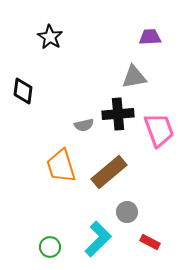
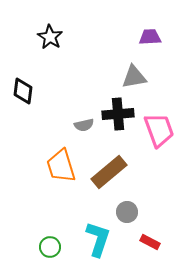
cyan L-shape: rotated 27 degrees counterclockwise
